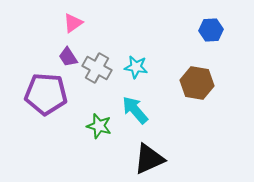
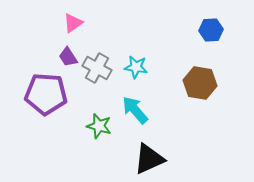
brown hexagon: moved 3 px right
